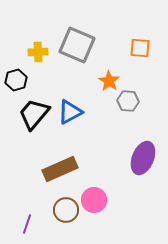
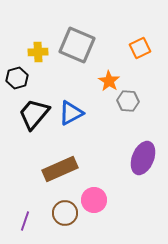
orange square: rotated 30 degrees counterclockwise
black hexagon: moved 1 px right, 2 px up
blue triangle: moved 1 px right, 1 px down
brown circle: moved 1 px left, 3 px down
purple line: moved 2 px left, 3 px up
